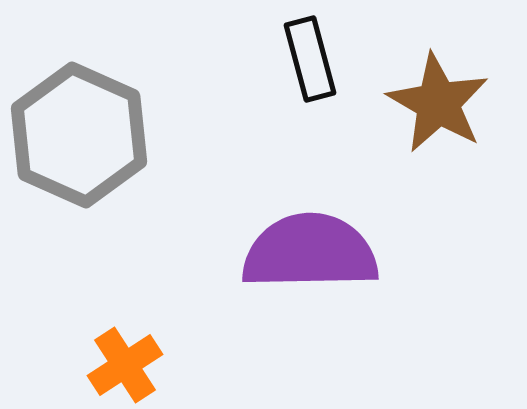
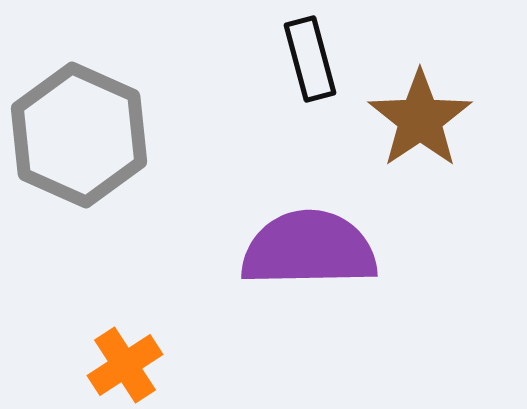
brown star: moved 18 px left, 16 px down; rotated 8 degrees clockwise
purple semicircle: moved 1 px left, 3 px up
